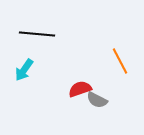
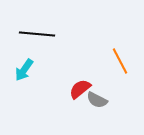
red semicircle: rotated 20 degrees counterclockwise
